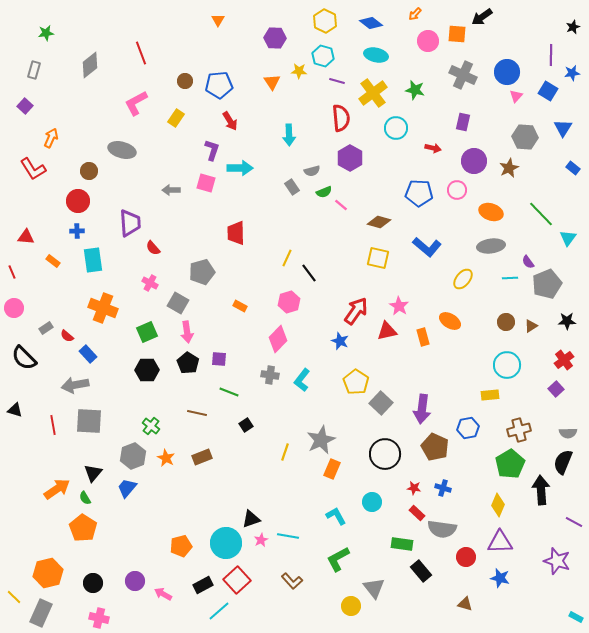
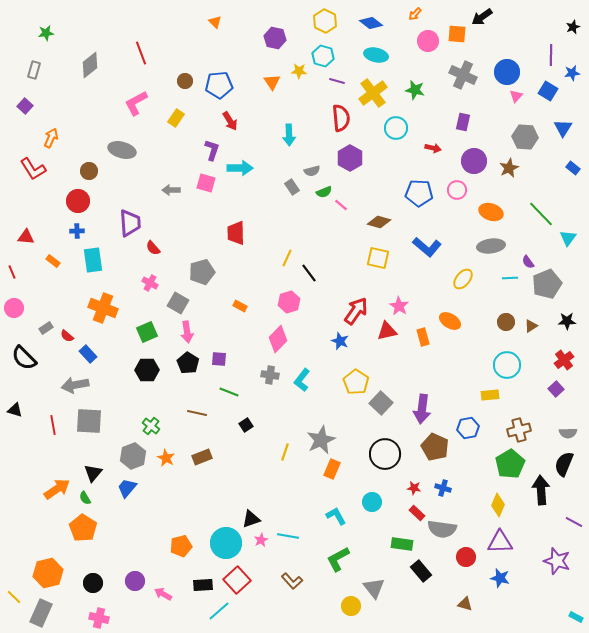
orange triangle at (218, 20): moved 3 px left, 2 px down; rotated 16 degrees counterclockwise
purple hexagon at (275, 38): rotated 10 degrees clockwise
black semicircle at (563, 462): moved 1 px right, 2 px down
black rectangle at (203, 585): rotated 24 degrees clockwise
